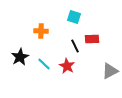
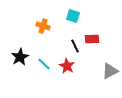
cyan square: moved 1 px left, 1 px up
orange cross: moved 2 px right, 5 px up; rotated 16 degrees clockwise
